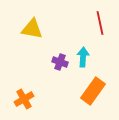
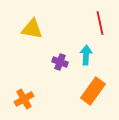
cyan arrow: moved 3 px right, 2 px up
